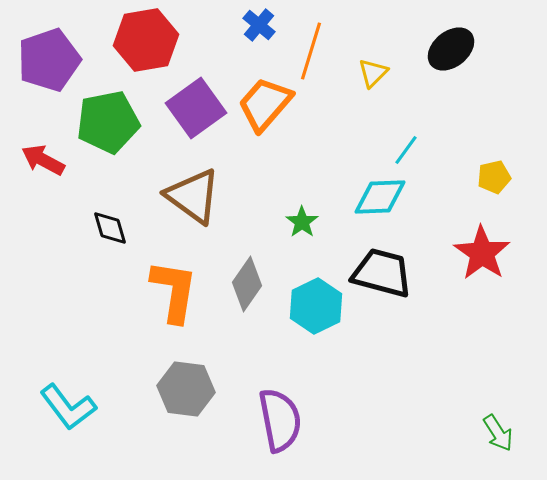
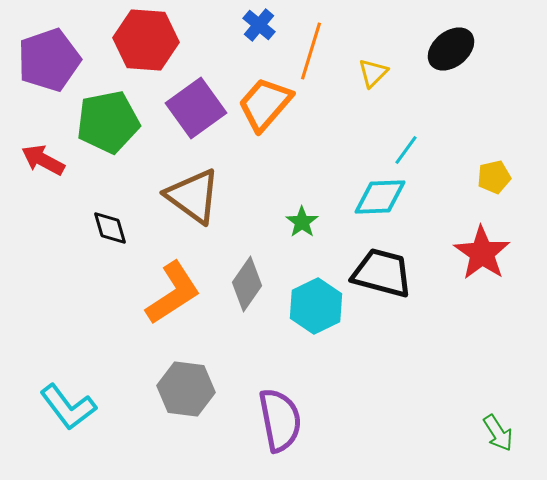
red hexagon: rotated 14 degrees clockwise
orange L-shape: moved 1 px left, 2 px down; rotated 48 degrees clockwise
